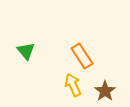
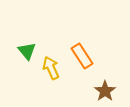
green triangle: moved 1 px right
yellow arrow: moved 22 px left, 17 px up
